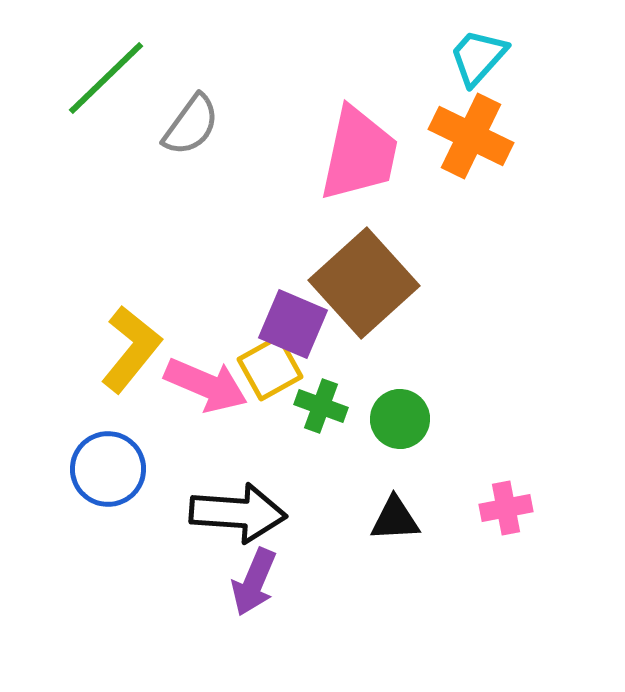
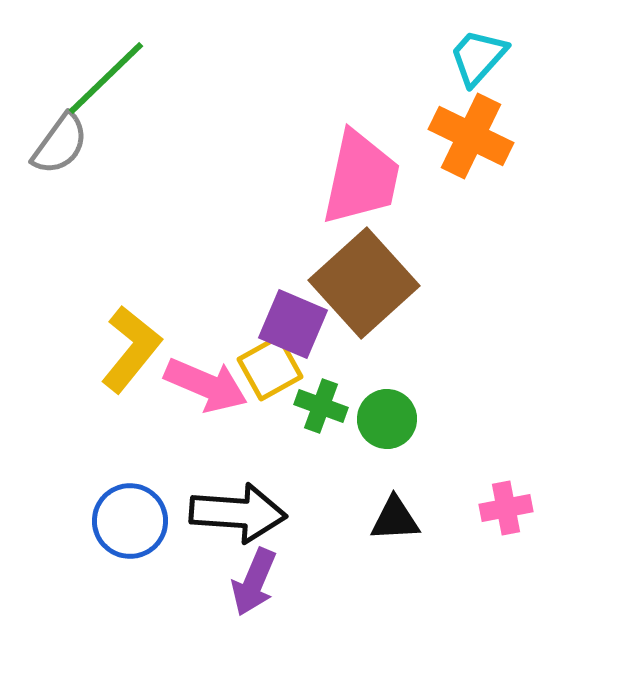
gray semicircle: moved 131 px left, 19 px down
pink trapezoid: moved 2 px right, 24 px down
green circle: moved 13 px left
blue circle: moved 22 px right, 52 px down
